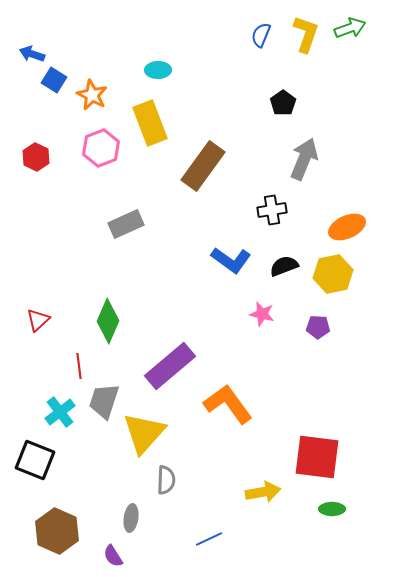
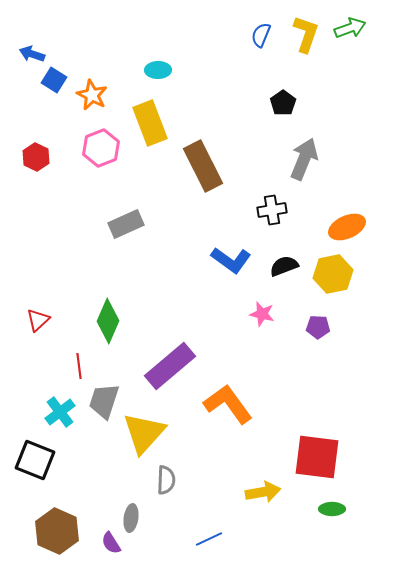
brown rectangle: rotated 63 degrees counterclockwise
purple semicircle: moved 2 px left, 13 px up
